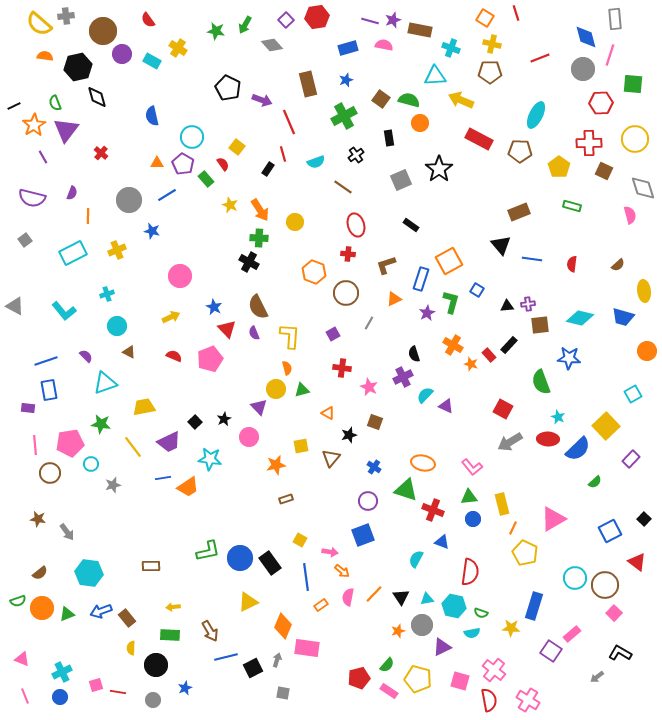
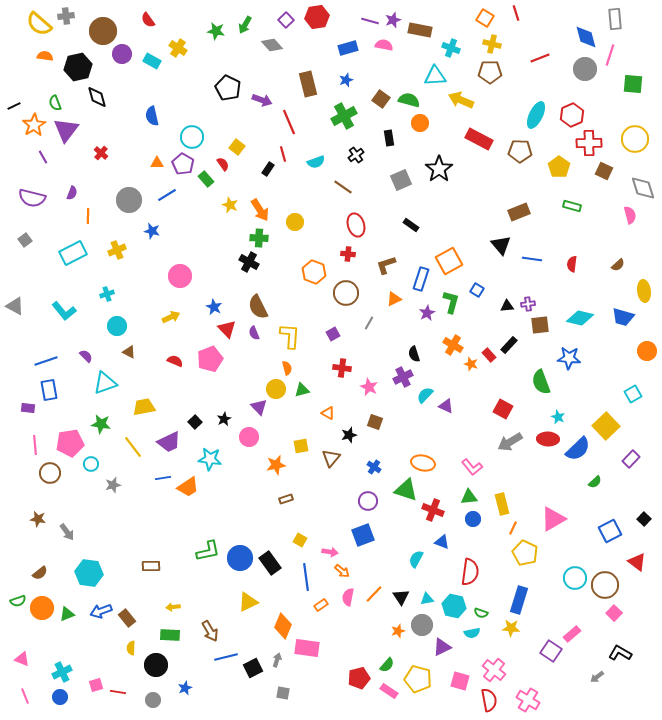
gray circle at (583, 69): moved 2 px right
red hexagon at (601, 103): moved 29 px left, 12 px down; rotated 20 degrees counterclockwise
red semicircle at (174, 356): moved 1 px right, 5 px down
blue rectangle at (534, 606): moved 15 px left, 6 px up
